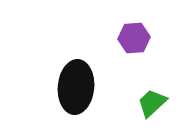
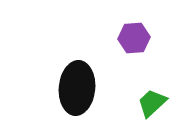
black ellipse: moved 1 px right, 1 px down
